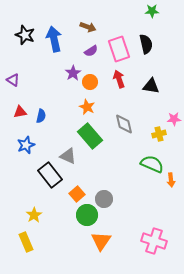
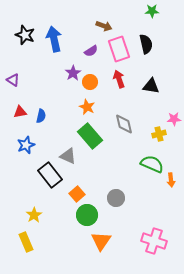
brown arrow: moved 16 px right, 1 px up
gray circle: moved 12 px right, 1 px up
